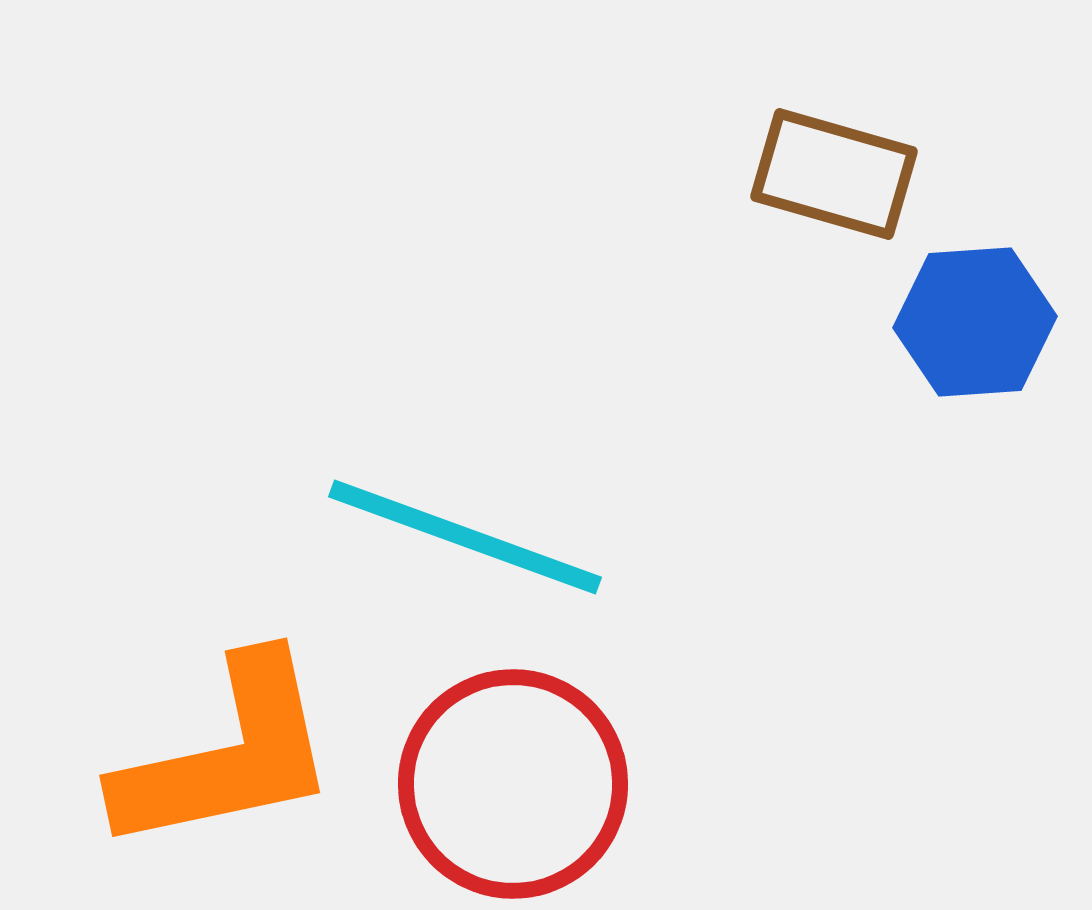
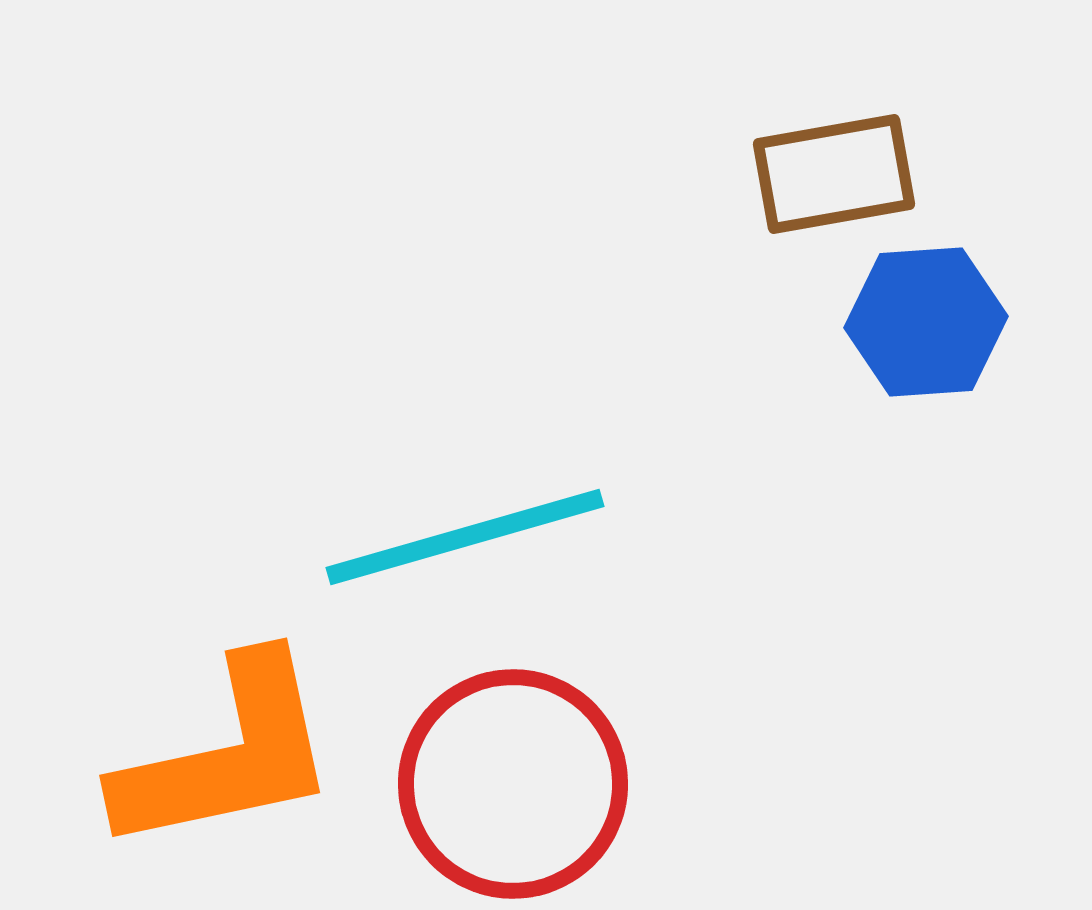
brown rectangle: rotated 26 degrees counterclockwise
blue hexagon: moved 49 px left
cyan line: rotated 36 degrees counterclockwise
